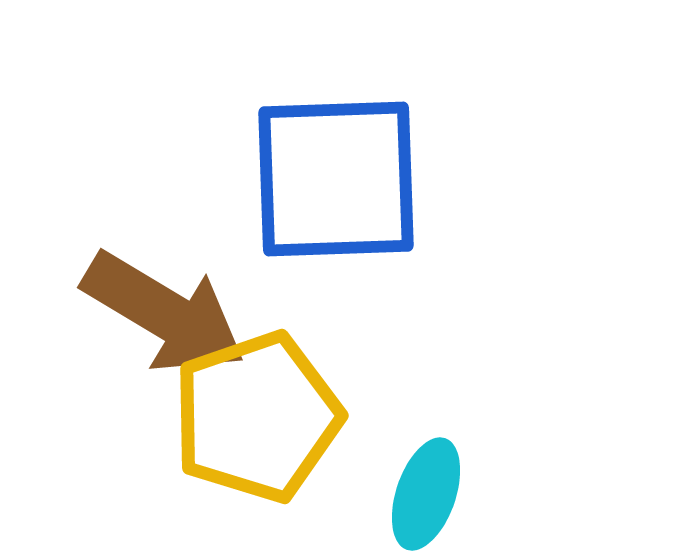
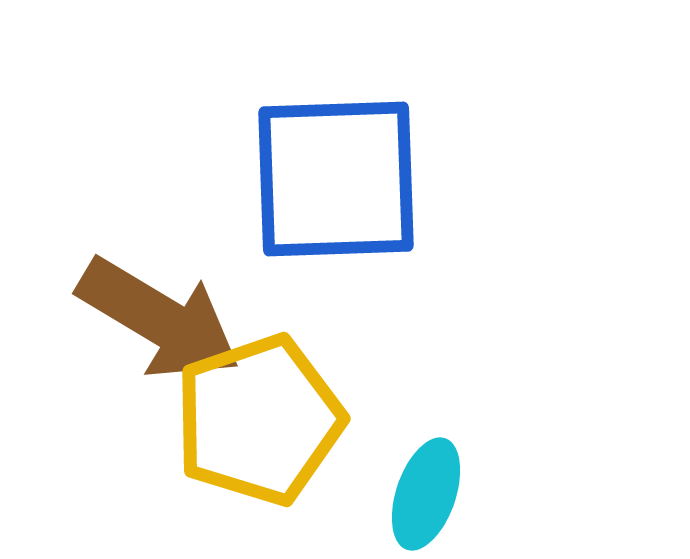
brown arrow: moved 5 px left, 6 px down
yellow pentagon: moved 2 px right, 3 px down
